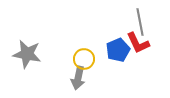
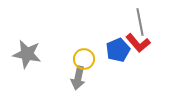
red L-shape: rotated 15 degrees counterclockwise
